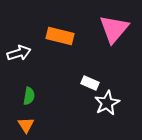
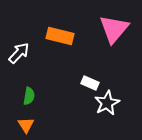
white arrow: rotated 30 degrees counterclockwise
